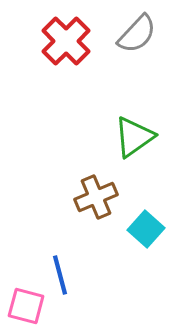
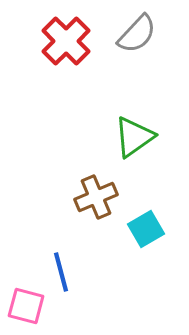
cyan square: rotated 18 degrees clockwise
blue line: moved 1 px right, 3 px up
